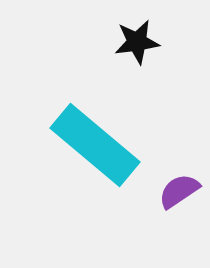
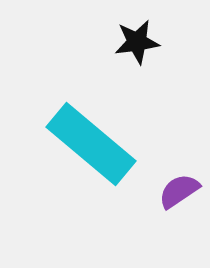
cyan rectangle: moved 4 px left, 1 px up
